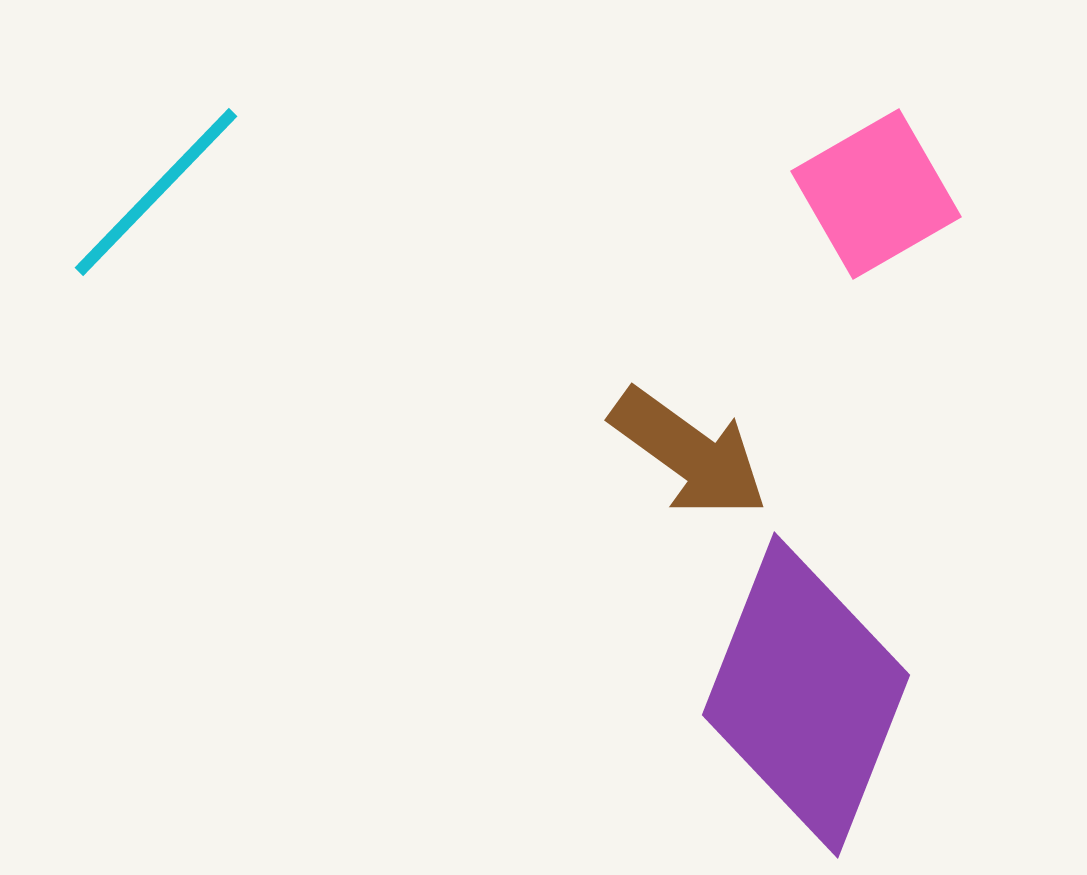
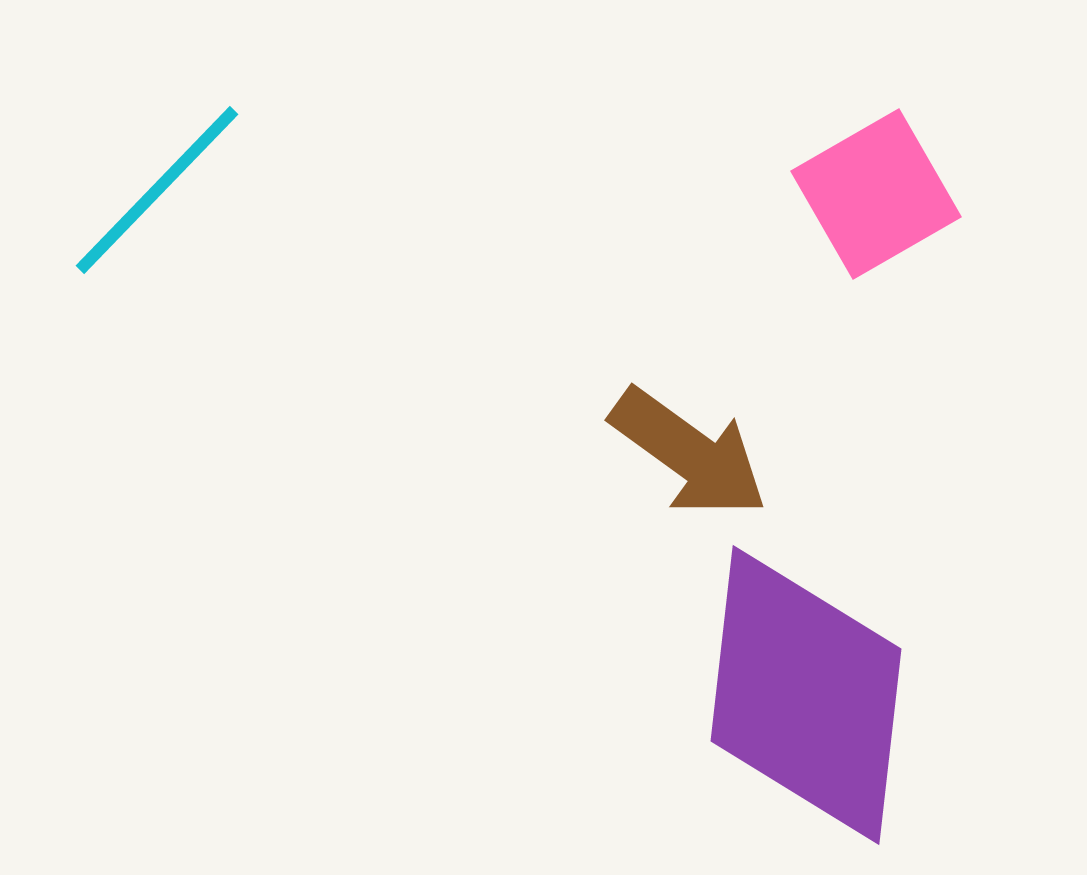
cyan line: moved 1 px right, 2 px up
purple diamond: rotated 15 degrees counterclockwise
